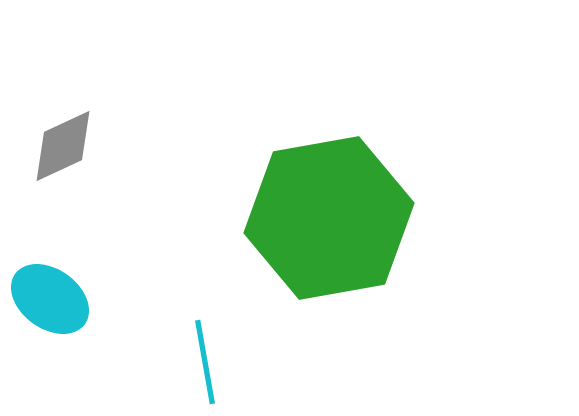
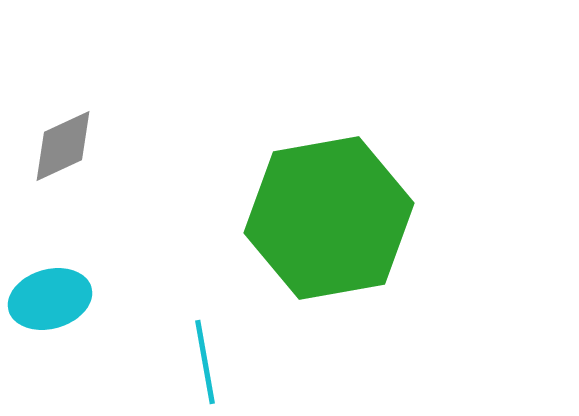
cyan ellipse: rotated 52 degrees counterclockwise
